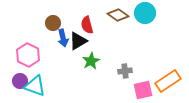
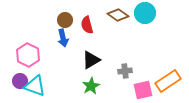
brown circle: moved 12 px right, 3 px up
black triangle: moved 13 px right, 19 px down
green star: moved 25 px down
